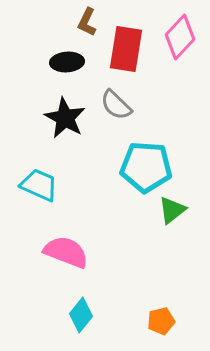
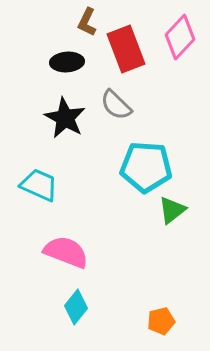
red rectangle: rotated 30 degrees counterclockwise
cyan diamond: moved 5 px left, 8 px up
